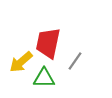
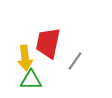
yellow arrow: moved 4 px right, 4 px up; rotated 55 degrees counterclockwise
green triangle: moved 13 px left, 2 px down
